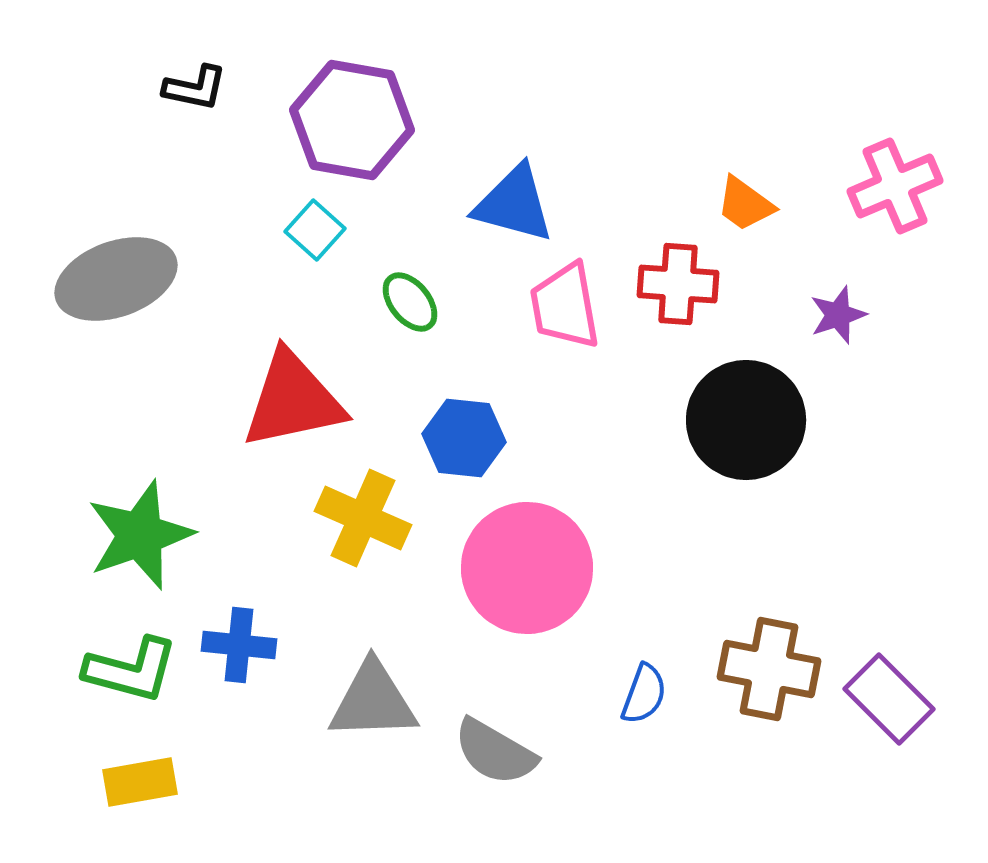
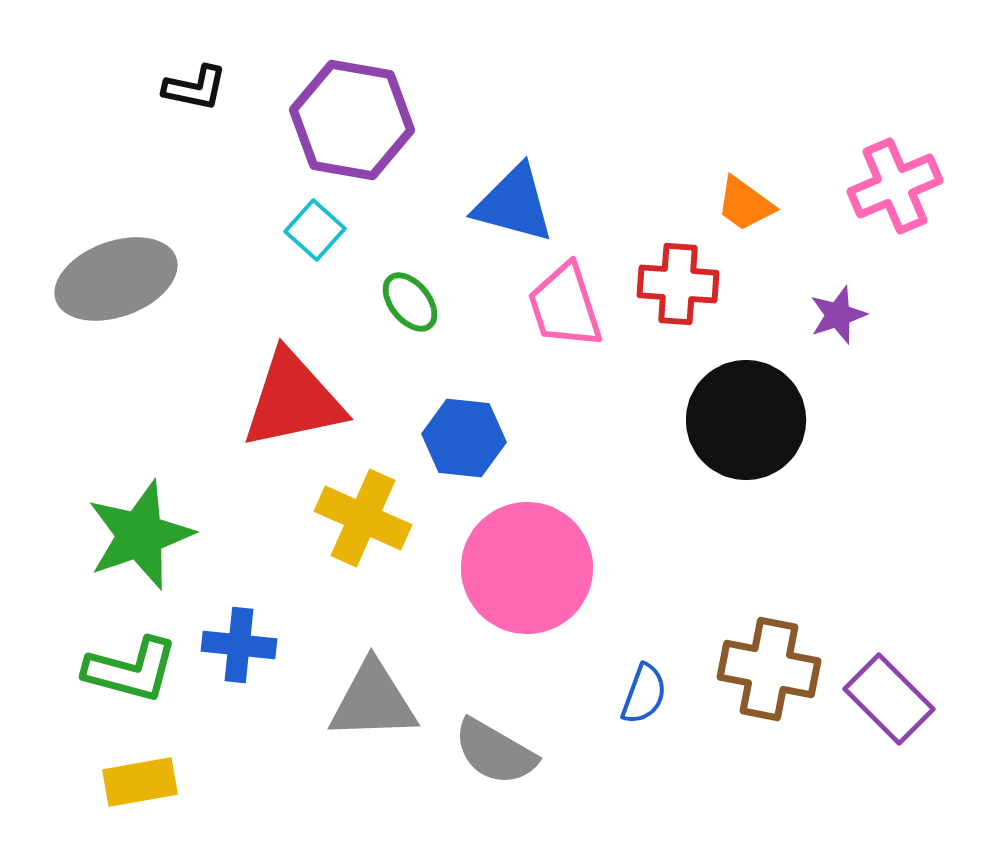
pink trapezoid: rotated 8 degrees counterclockwise
